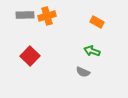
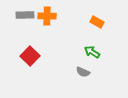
orange cross: rotated 18 degrees clockwise
green arrow: moved 1 px down; rotated 14 degrees clockwise
